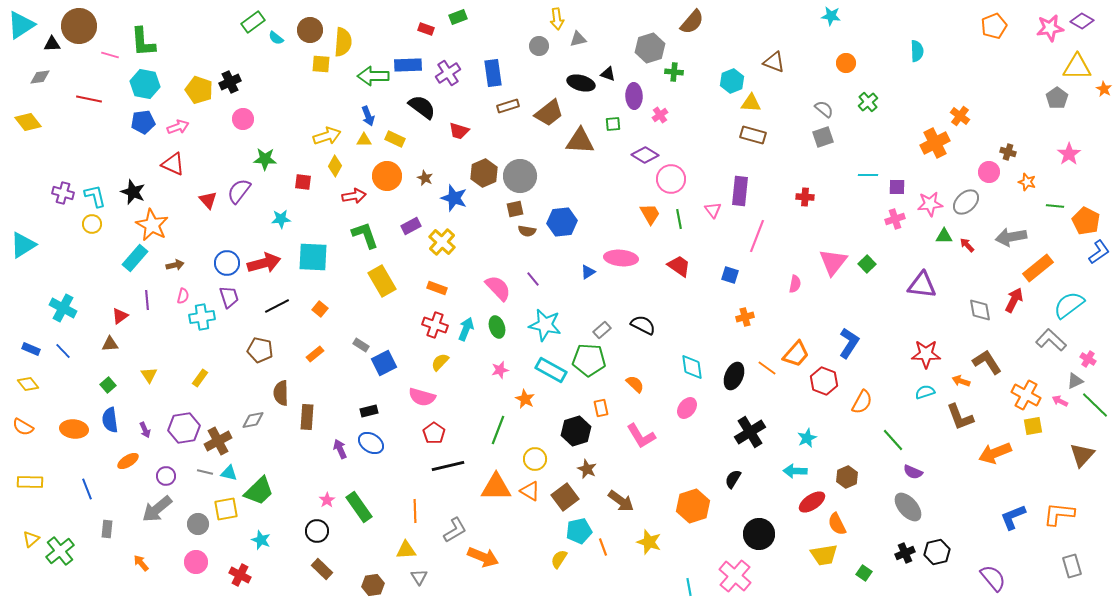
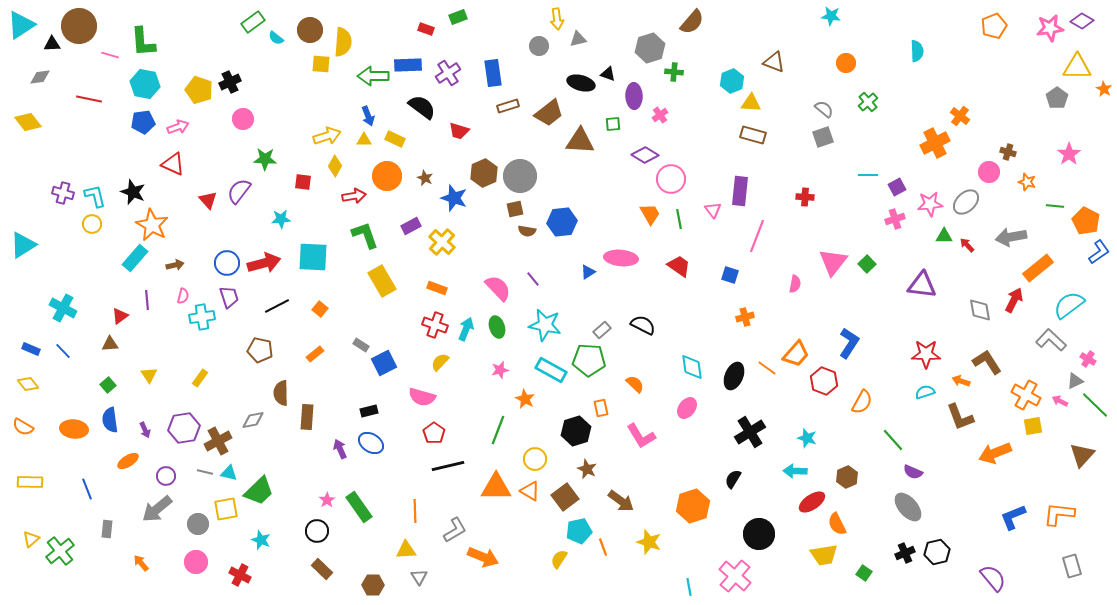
purple square at (897, 187): rotated 30 degrees counterclockwise
cyan star at (807, 438): rotated 30 degrees counterclockwise
brown hexagon at (373, 585): rotated 10 degrees clockwise
